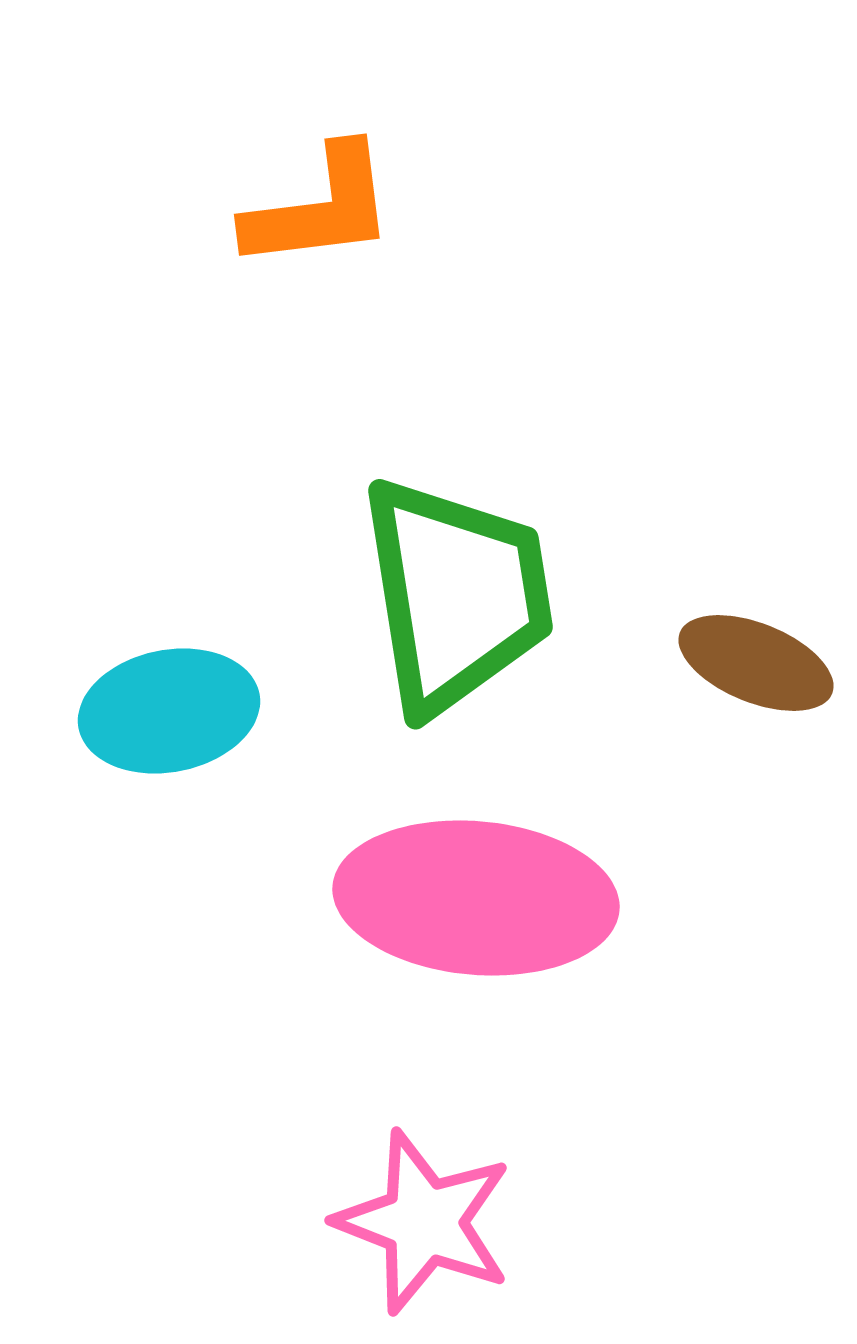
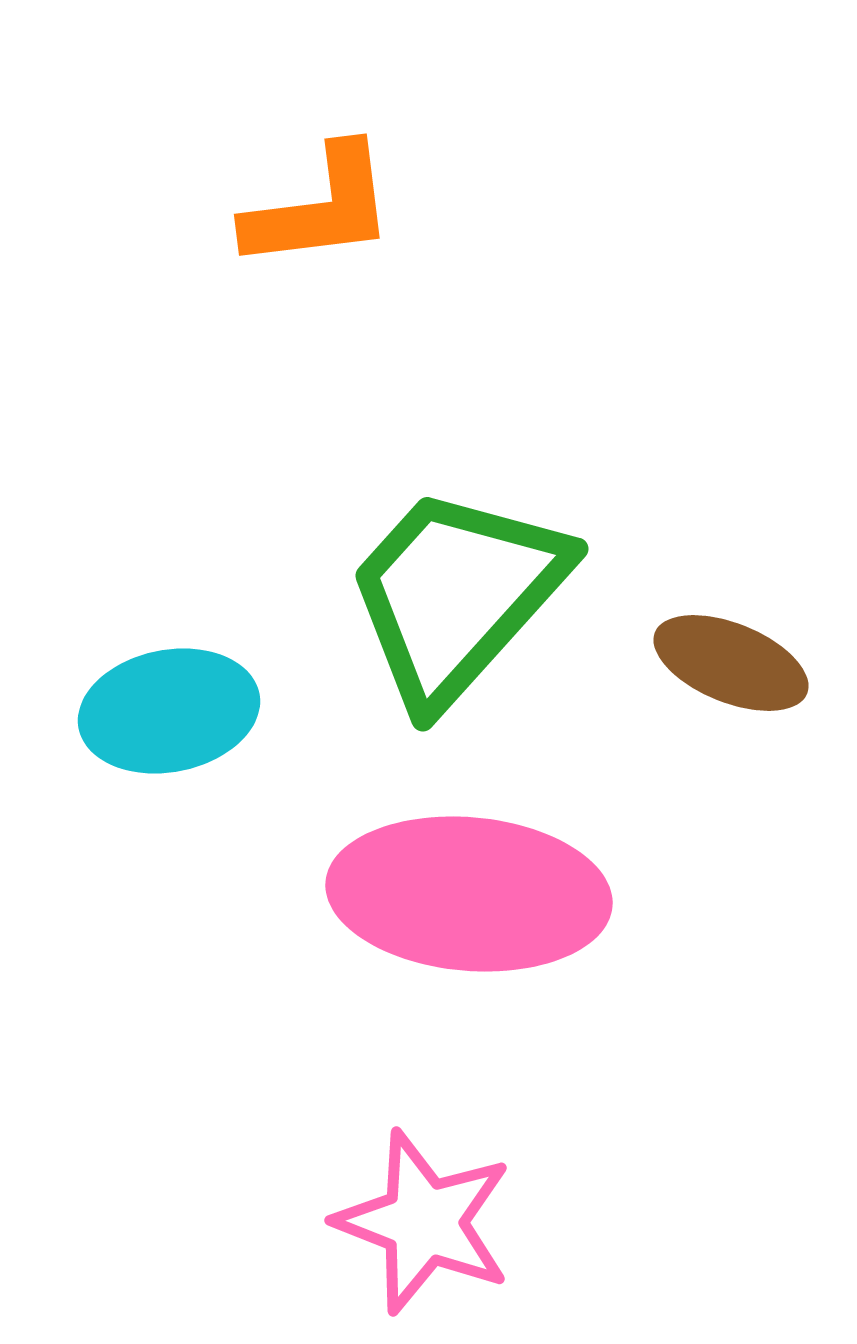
green trapezoid: rotated 129 degrees counterclockwise
brown ellipse: moved 25 px left
pink ellipse: moved 7 px left, 4 px up
